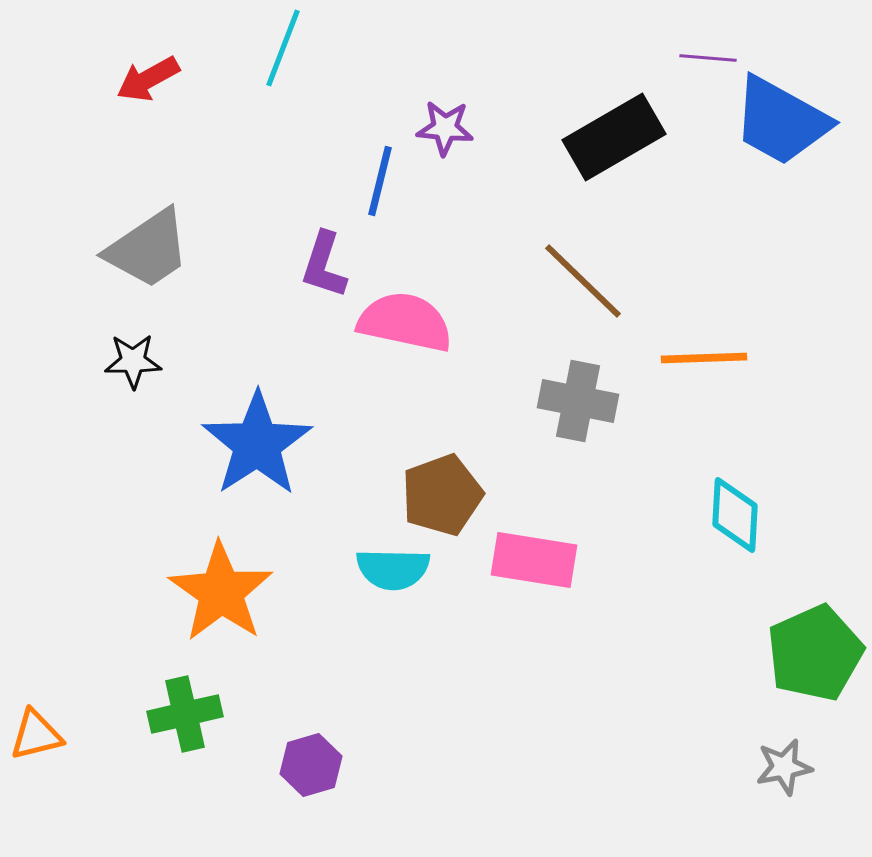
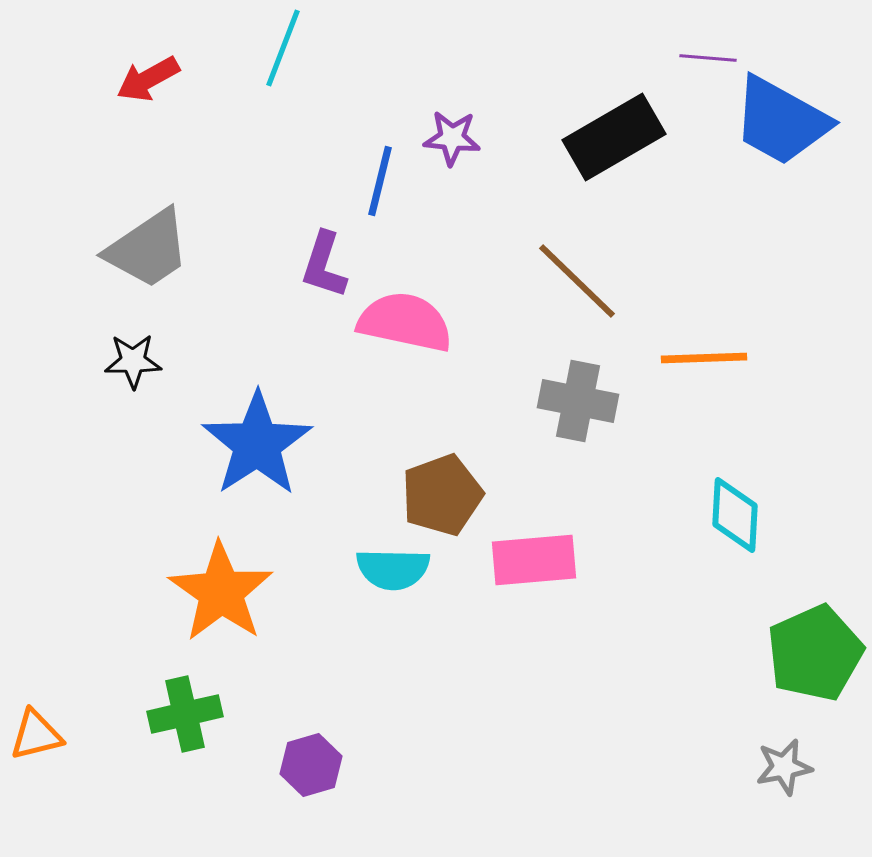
purple star: moved 7 px right, 10 px down
brown line: moved 6 px left
pink rectangle: rotated 14 degrees counterclockwise
